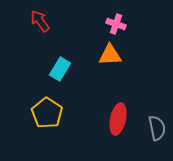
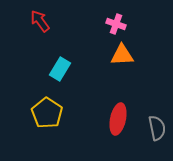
orange triangle: moved 12 px right
